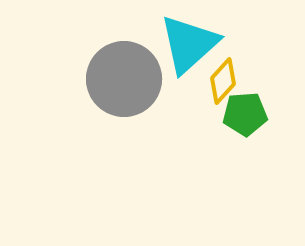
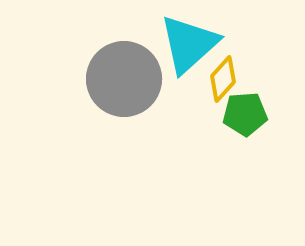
yellow diamond: moved 2 px up
